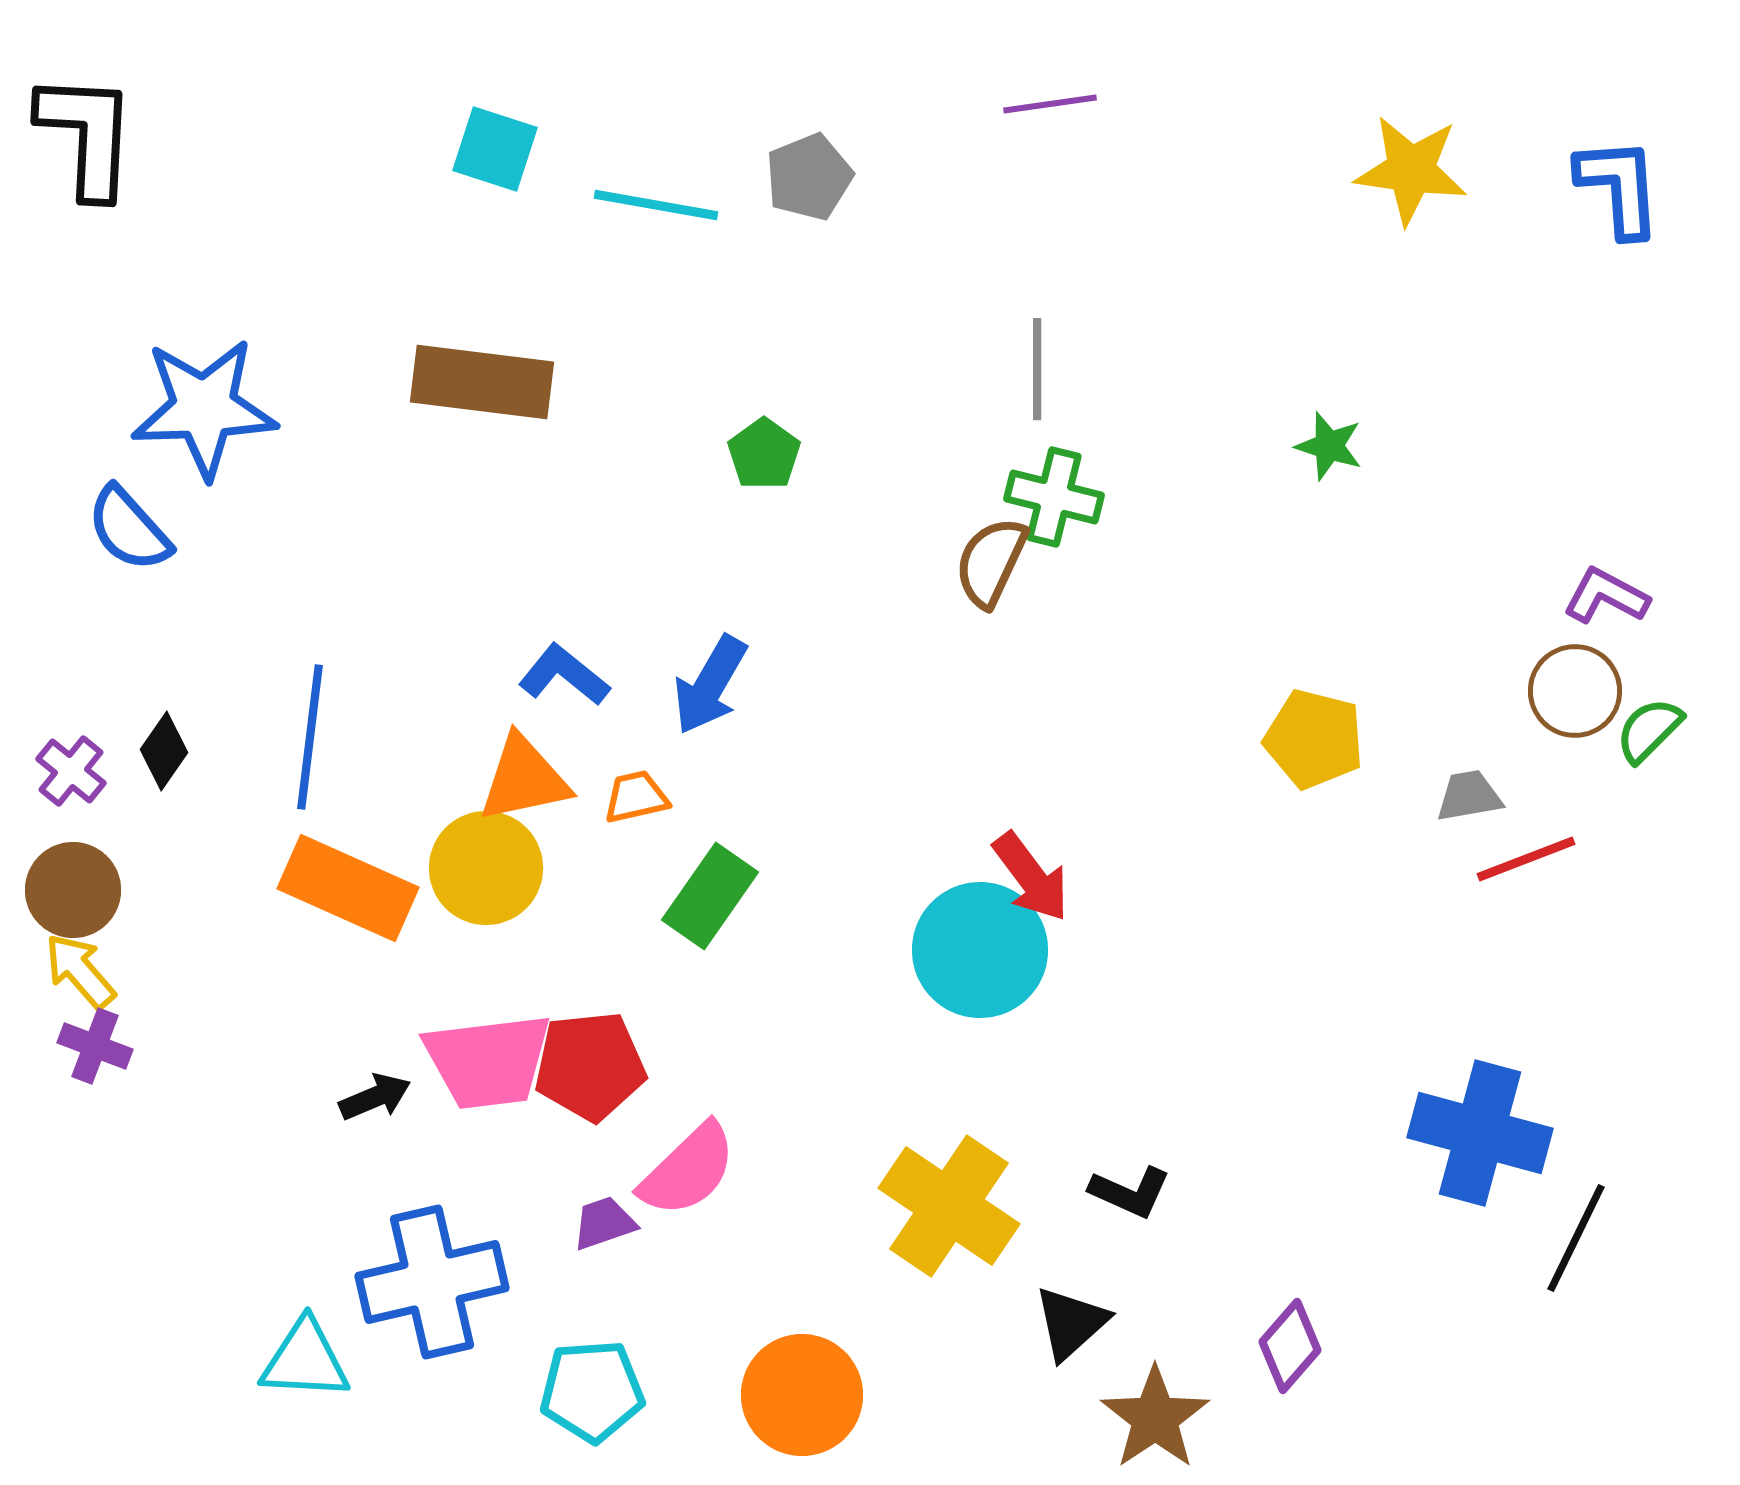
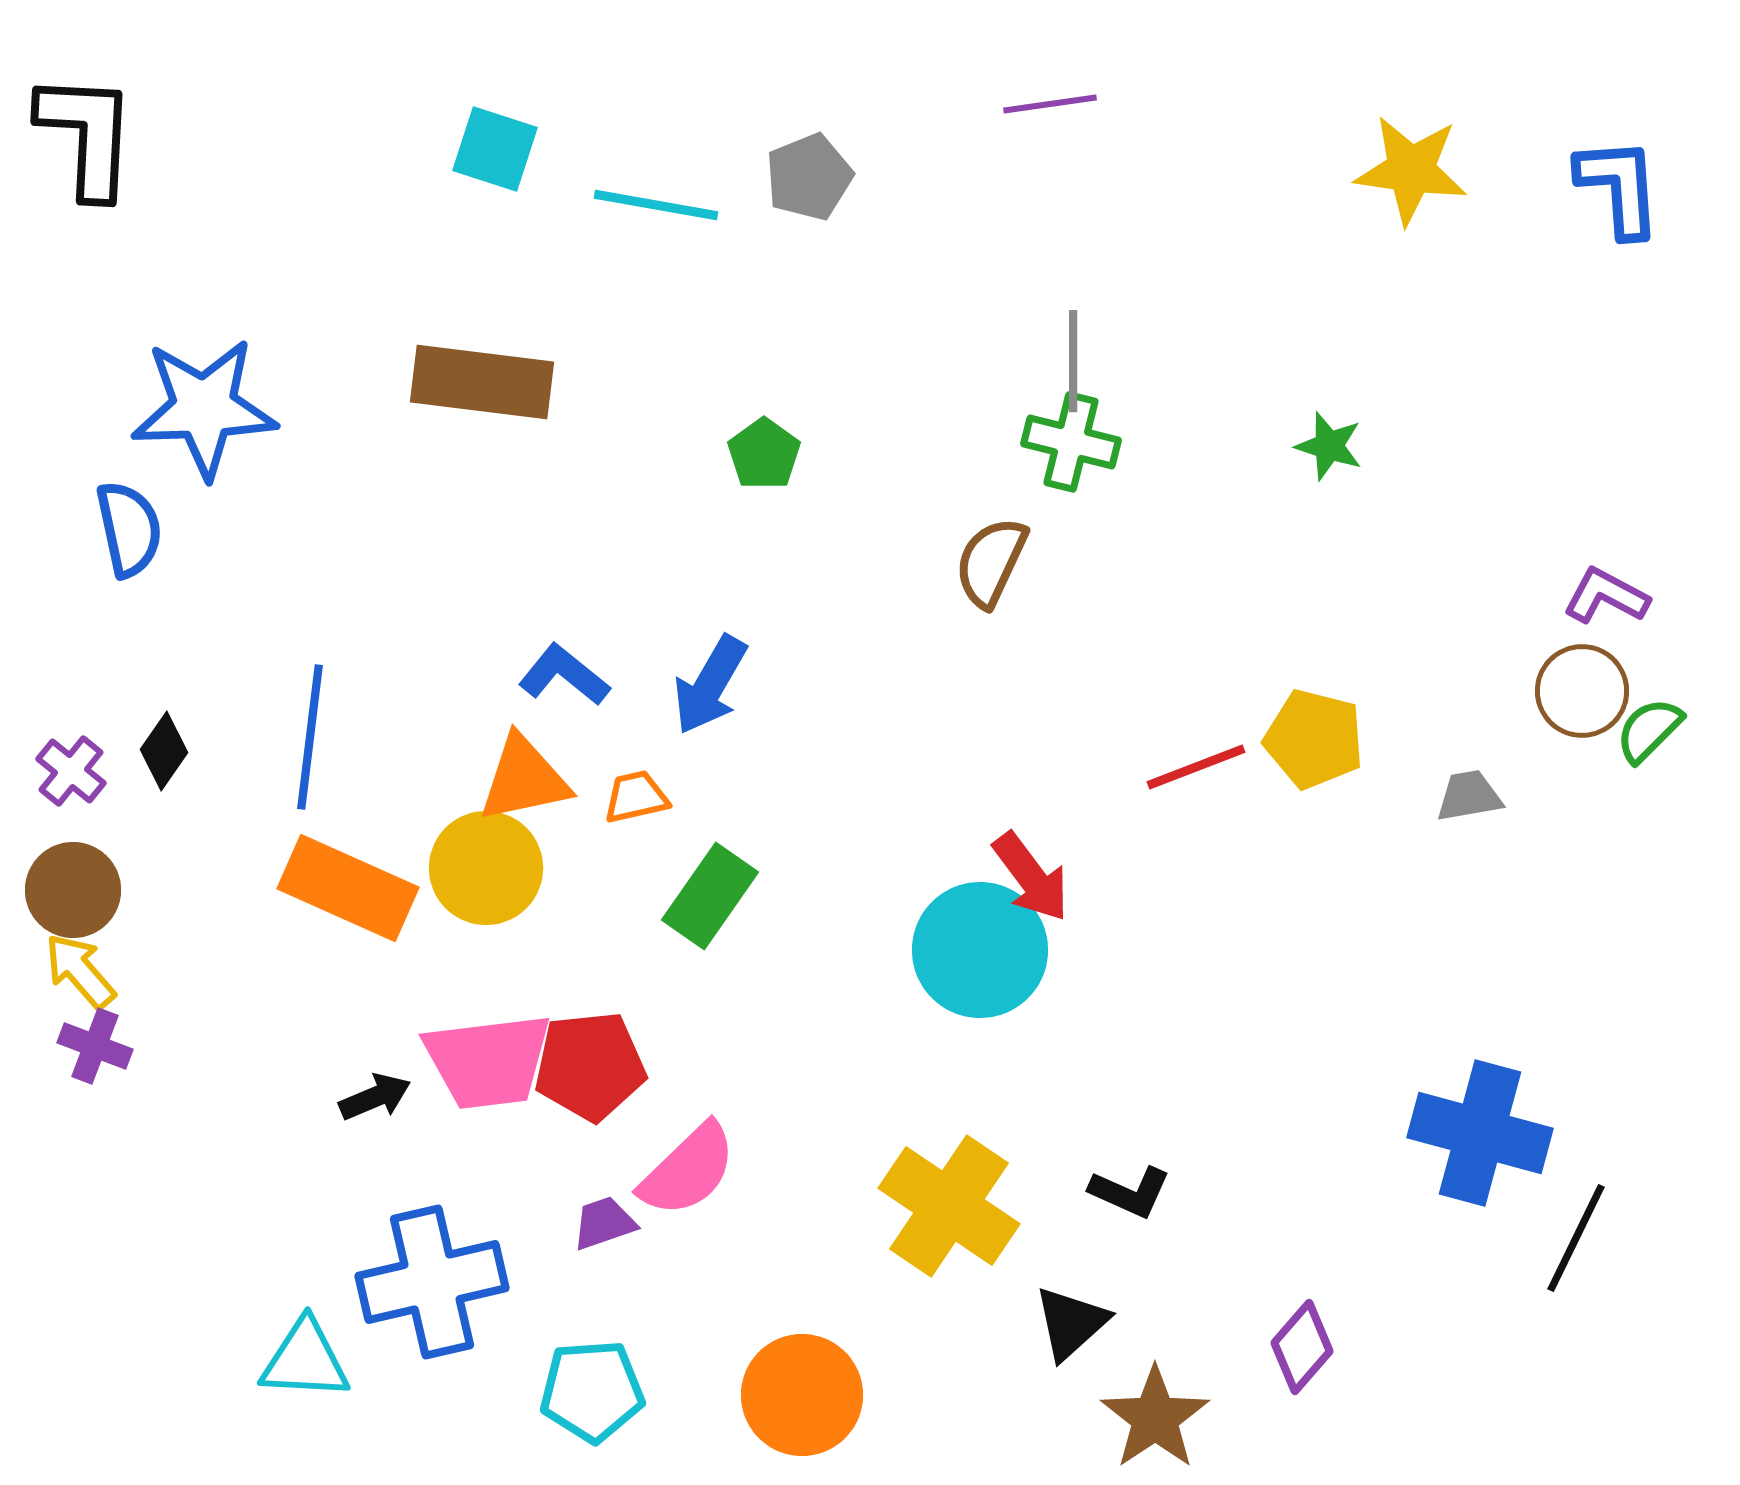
gray line at (1037, 369): moved 36 px right, 8 px up
green cross at (1054, 497): moved 17 px right, 55 px up
blue semicircle at (129, 529): rotated 150 degrees counterclockwise
brown circle at (1575, 691): moved 7 px right
red line at (1526, 859): moved 330 px left, 92 px up
purple diamond at (1290, 1346): moved 12 px right, 1 px down
